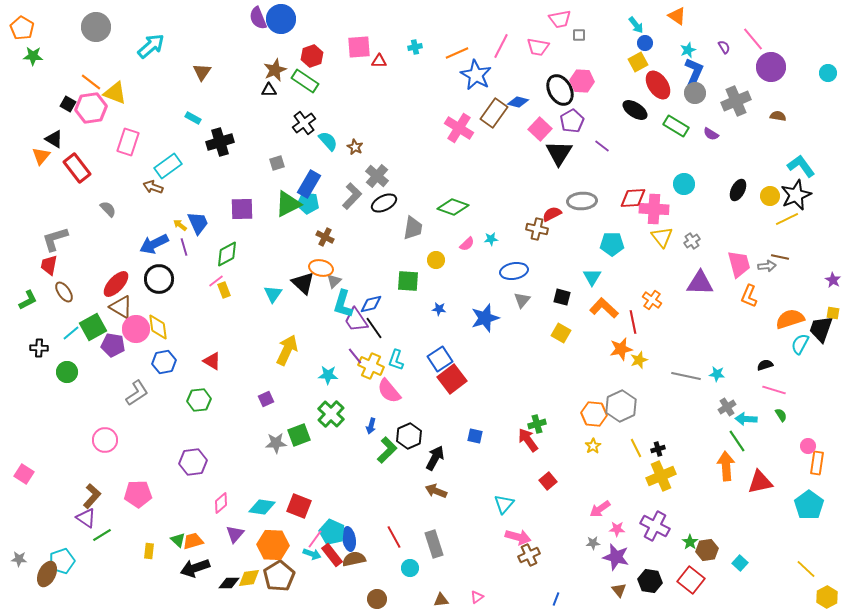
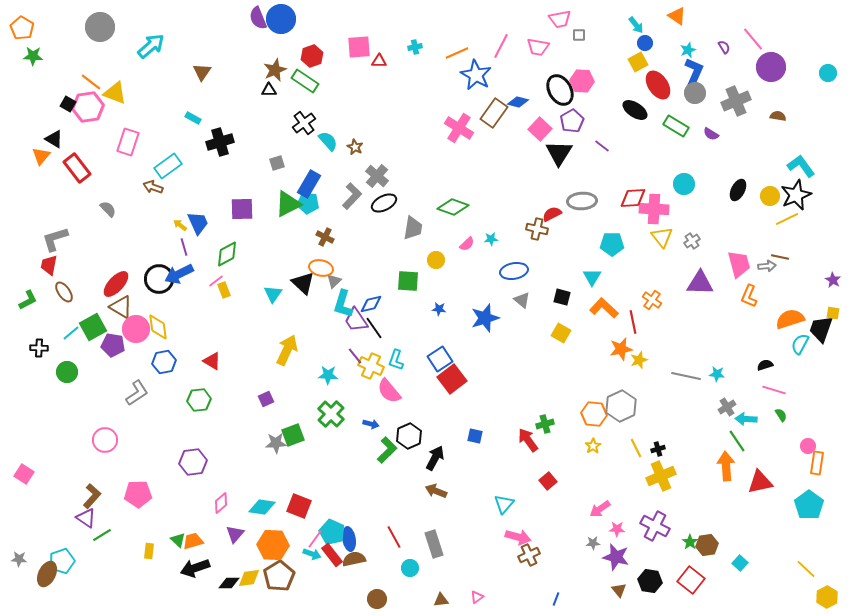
gray circle at (96, 27): moved 4 px right
pink hexagon at (91, 108): moved 3 px left, 1 px up
blue arrow at (154, 244): moved 25 px right, 30 px down
gray triangle at (522, 300): rotated 30 degrees counterclockwise
green cross at (537, 424): moved 8 px right
blue arrow at (371, 426): moved 2 px up; rotated 91 degrees counterclockwise
green square at (299, 435): moved 6 px left
brown hexagon at (707, 550): moved 5 px up
